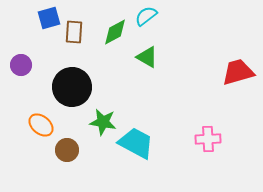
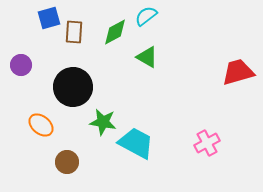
black circle: moved 1 px right
pink cross: moved 1 px left, 4 px down; rotated 25 degrees counterclockwise
brown circle: moved 12 px down
